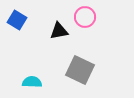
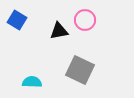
pink circle: moved 3 px down
